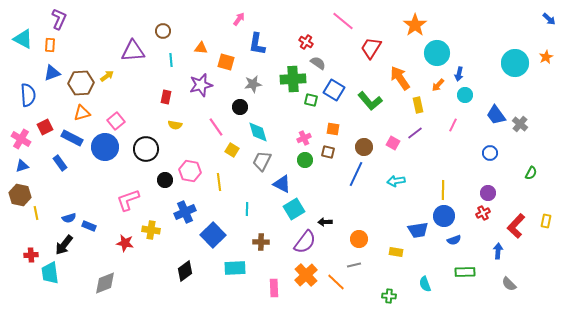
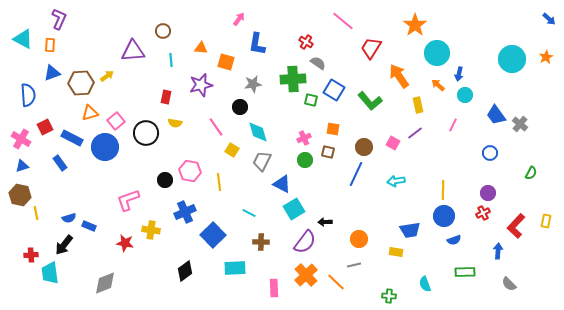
cyan circle at (515, 63): moved 3 px left, 4 px up
orange arrow at (400, 78): moved 1 px left, 2 px up
orange arrow at (438, 85): rotated 88 degrees clockwise
orange triangle at (82, 113): moved 8 px right
yellow semicircle at (175, 125): moved 2 px up
black circle at (146, 149): moved 16 px up
cyan line at (247, 209): moved 2 px right, 4 px down; rotated 64 degrees counterclockwise
blue trapezoid at (418, 230): moved 8 px left
